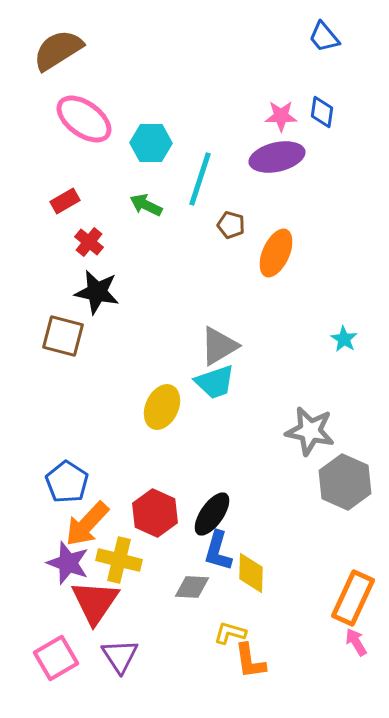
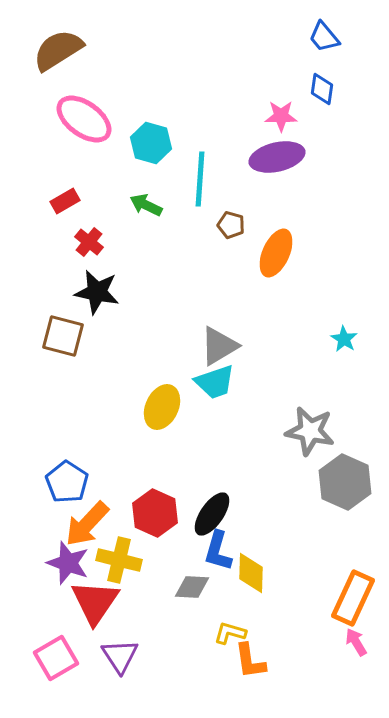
blue diamond: moved 23 px up
cyan hexagon: rotated 15 degrees clockwise
cyan line: rotated 14 degrees counterclockwise
